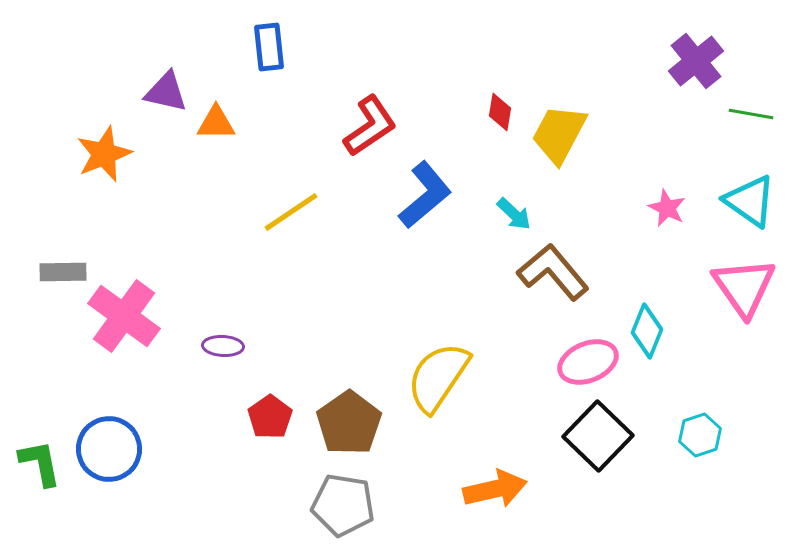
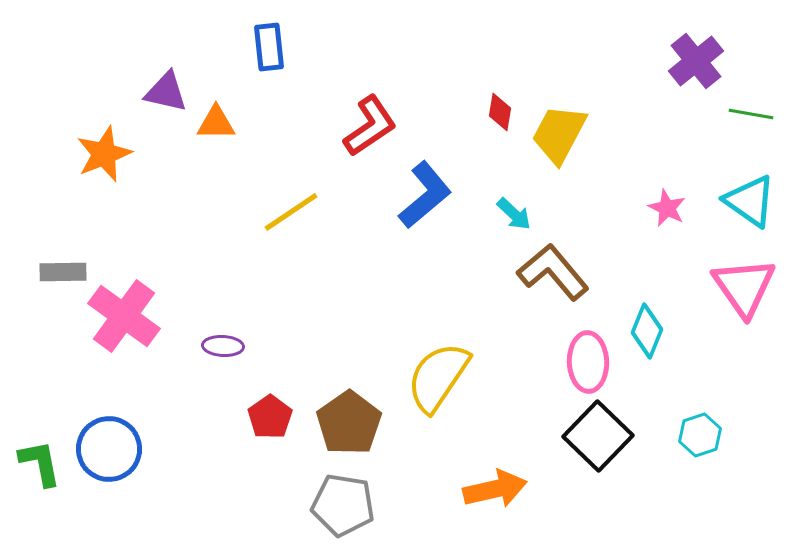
pink ellipse: rotated 70 degrees counterclockwise
